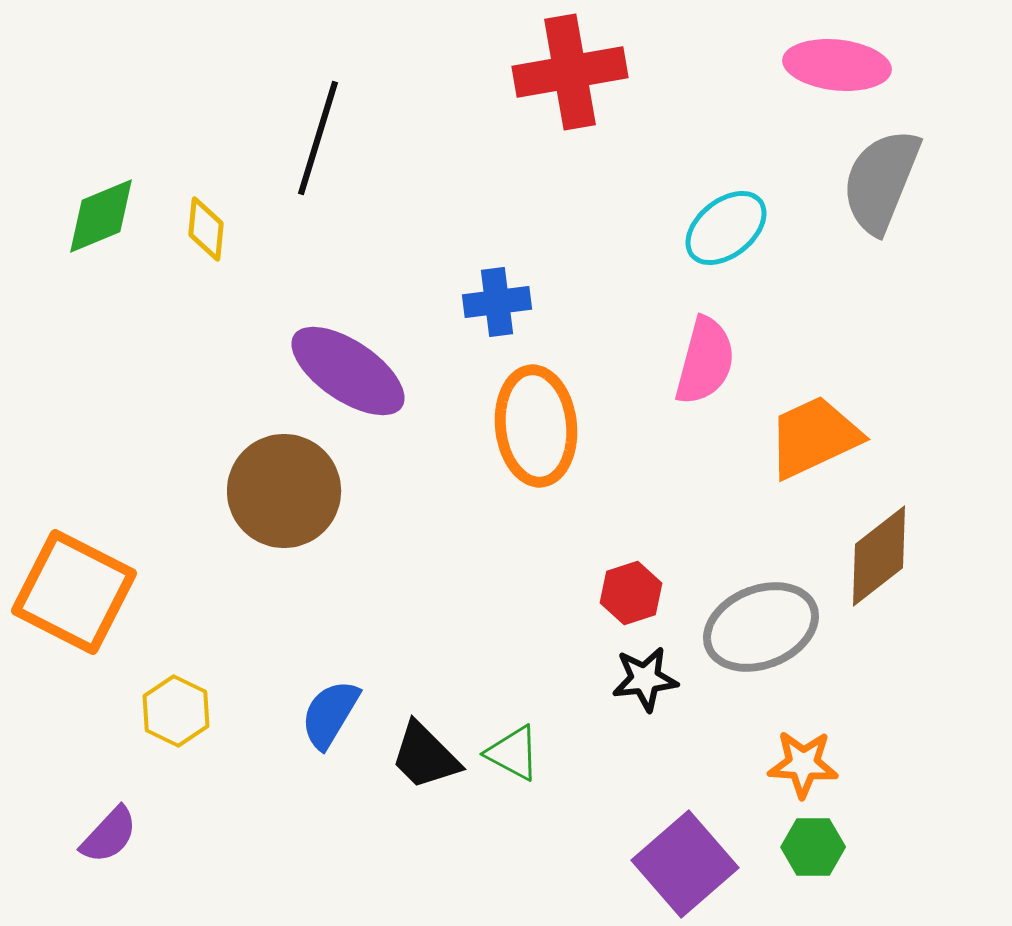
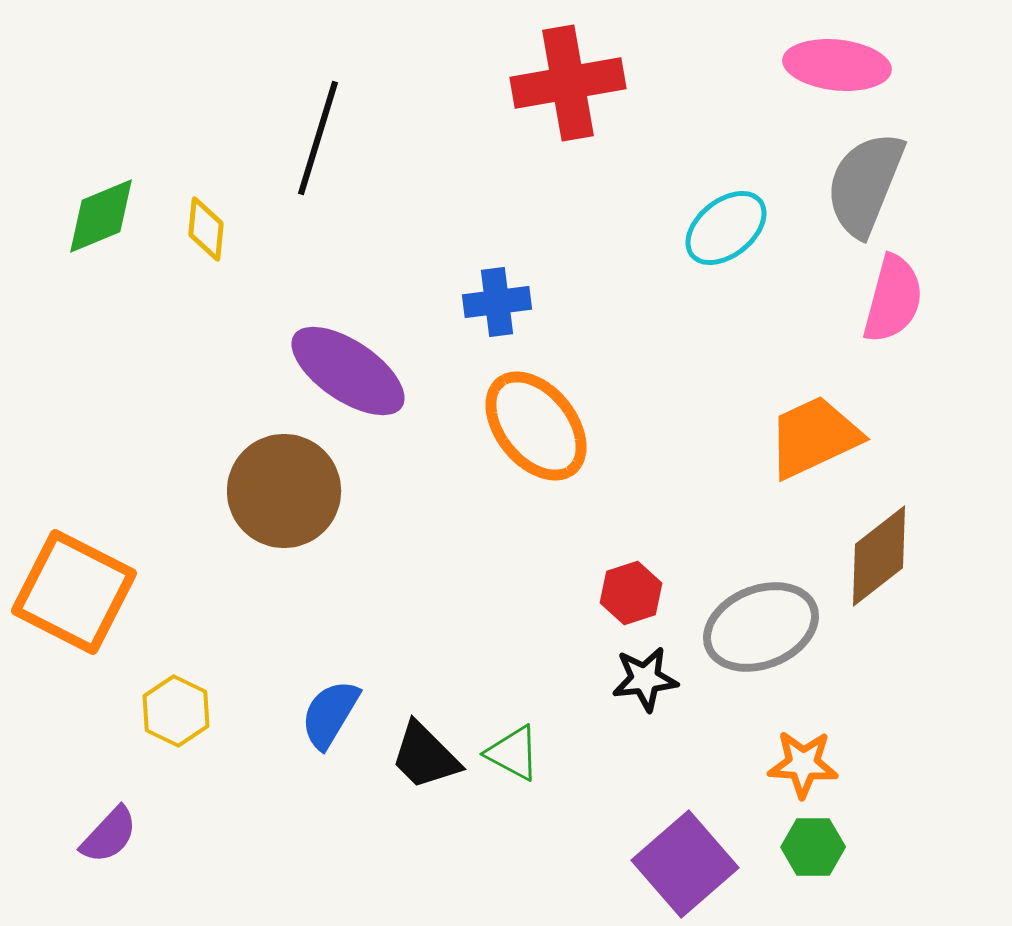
red cross: moved 2 px left, 11 px down
gray semicircle: moved 16 px left, 3 px down
pink semicircle: moved 188 px right, 62 px up
orange ellipse: rotated 33 degrees counterclockwise
